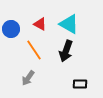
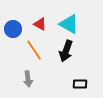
blue circle: moved 2 px right
gray arrow: moved 1 px down; rotated 42 degrees counterclockwise
